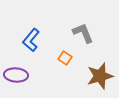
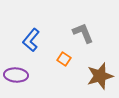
orange square: moved 1 px left, 1 px down
